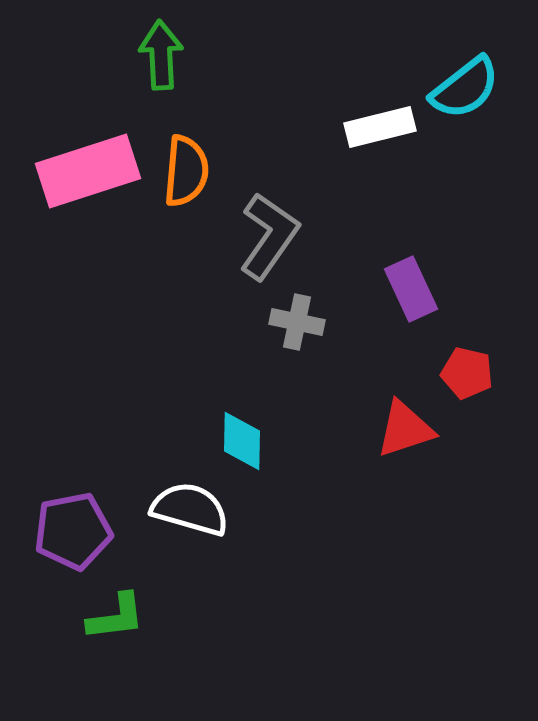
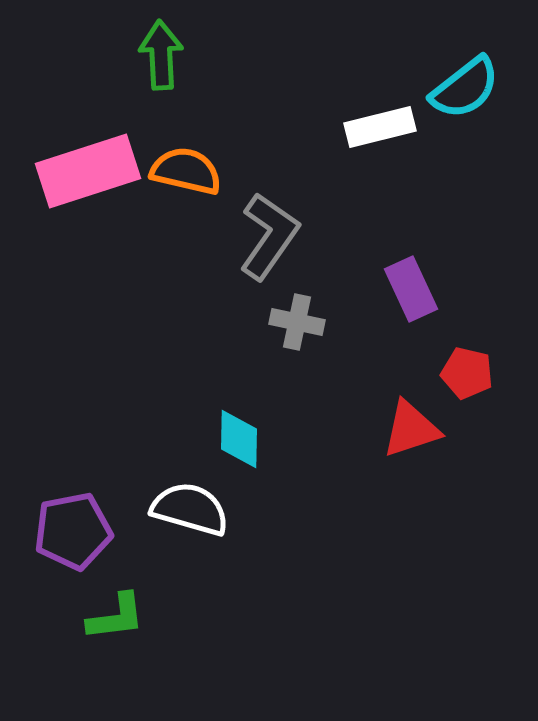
orange semicircle: rotated 82 degrees counterclockwise
red triangle: moved 6 px right
cyan diamond: moved 3 px left, 2 px up
